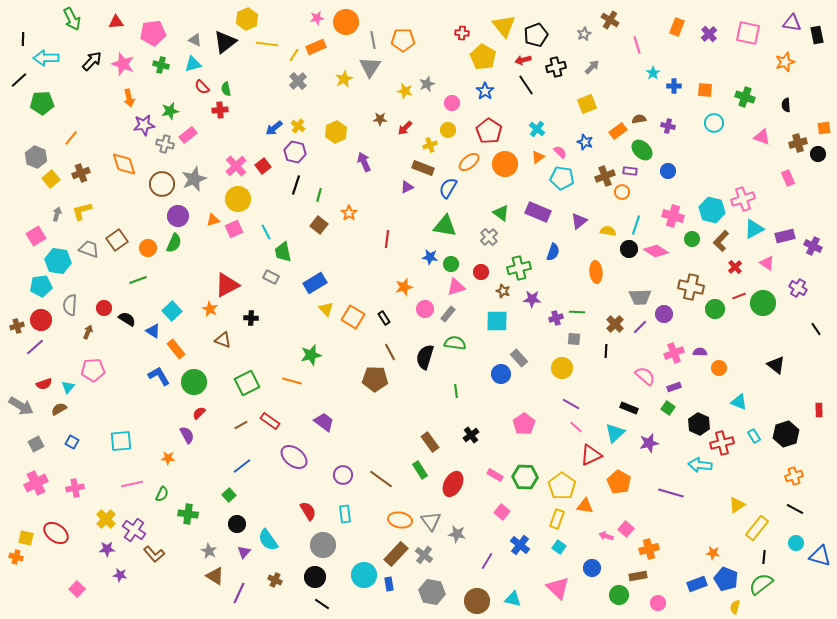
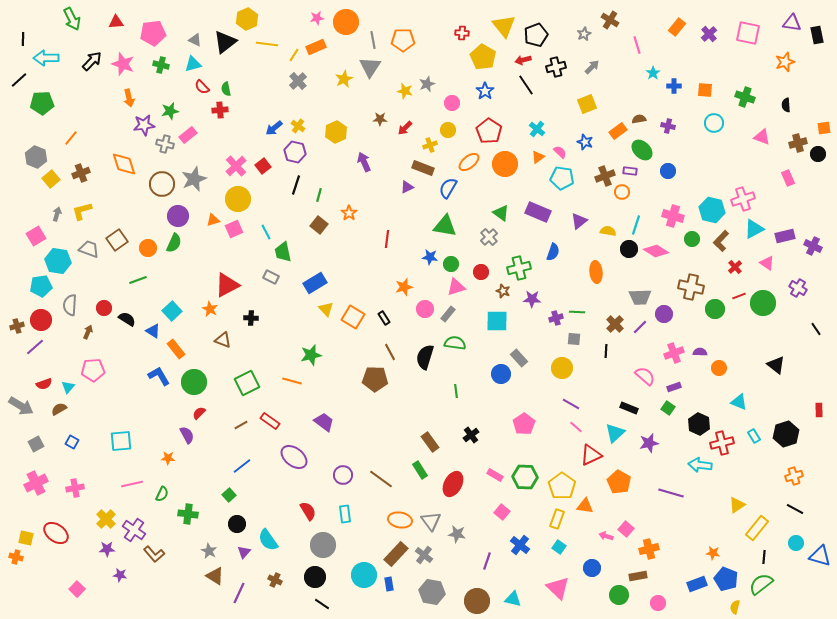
orange rectangle at (677, 27): rotated 18 degrees clockwise
purple line at (487, 561): rotated 12 degrees counterclockwise
